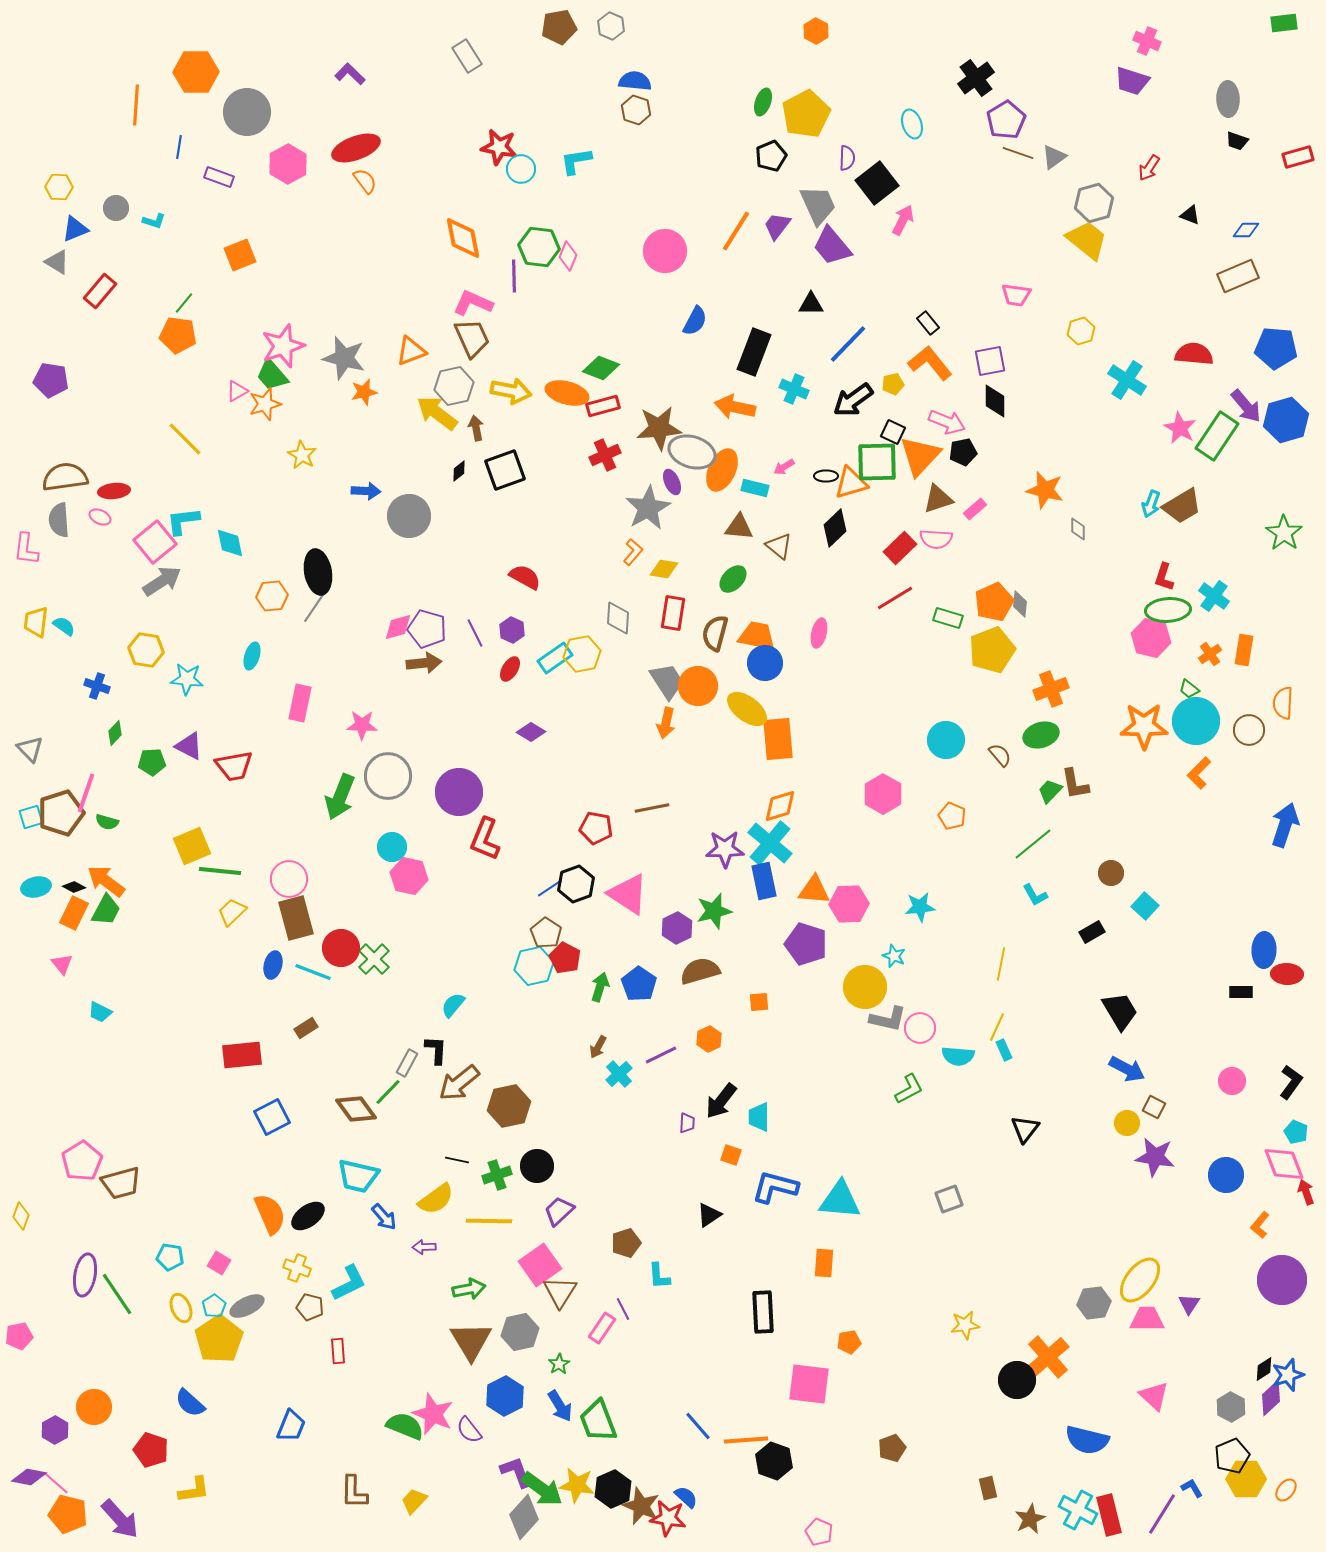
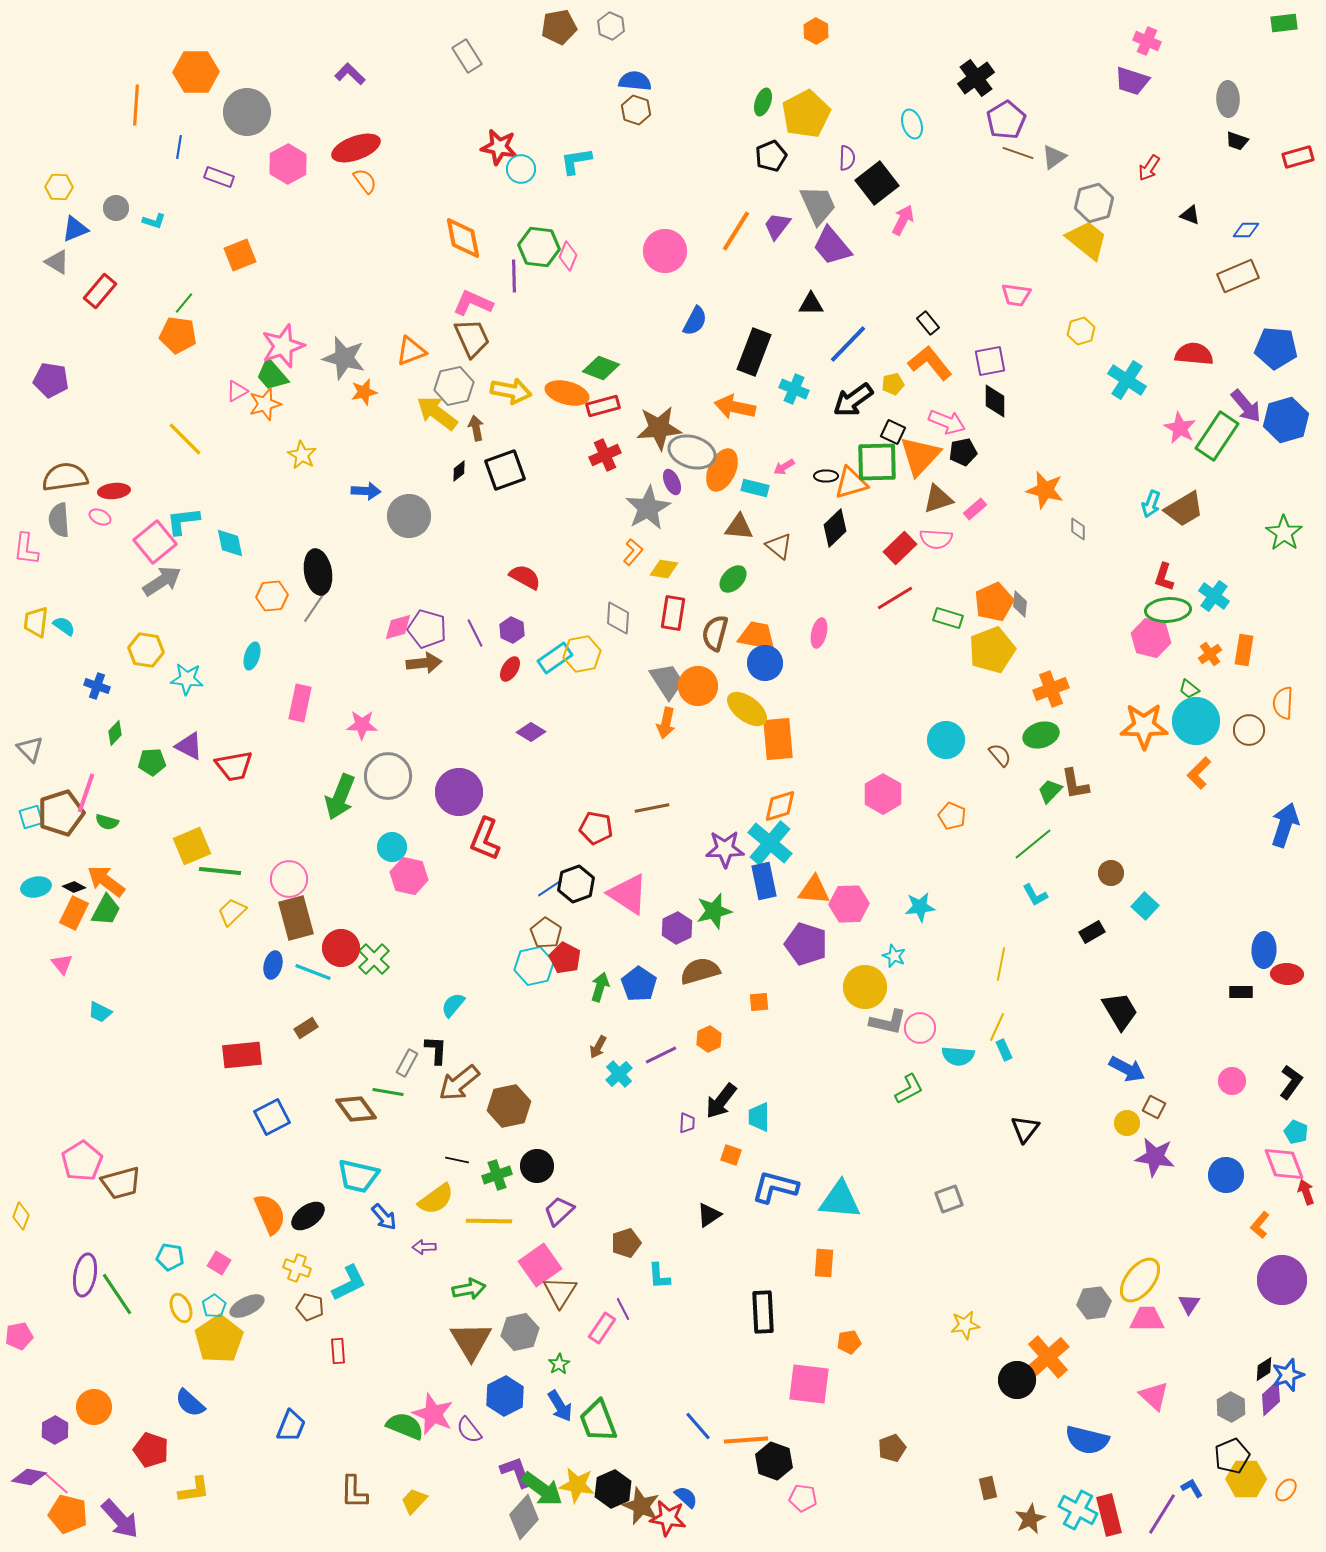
brown trapezoid at (1182, 506): moved 2 px right, 3 px down
gray L-shape at (888, 1019): moved 3 px down
green line at (388, 1092): rotated 56 degrees clockwise
pink pentagon at (819, 1532): moved 16 px left, 34 px up; rotated 16 degrees counterclockwise
